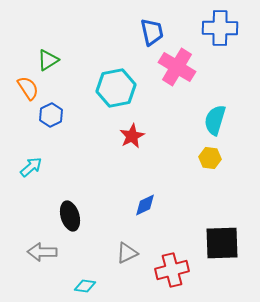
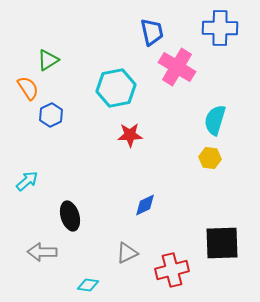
red star: moved 2 px left, 1 px up; rotated 25 degrees clockwise
cyan arrow: moved 4 px left, 14 px down
cyan diamond: moved 3 px right, 1 px up
